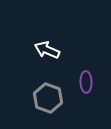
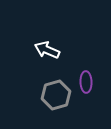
gray hexagon: moved 8 px right, 3 px up; rotated 24 degrees clockwise
